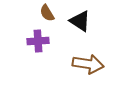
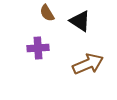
purple cross: moved 7 px down
brown arrow: rotated 32 degrees counterclockwise
